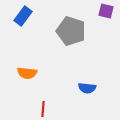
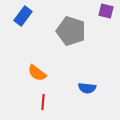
orange semicircle: moved 10 px right; rotated 30 degrees clockwise
red line: moved 7 px up
